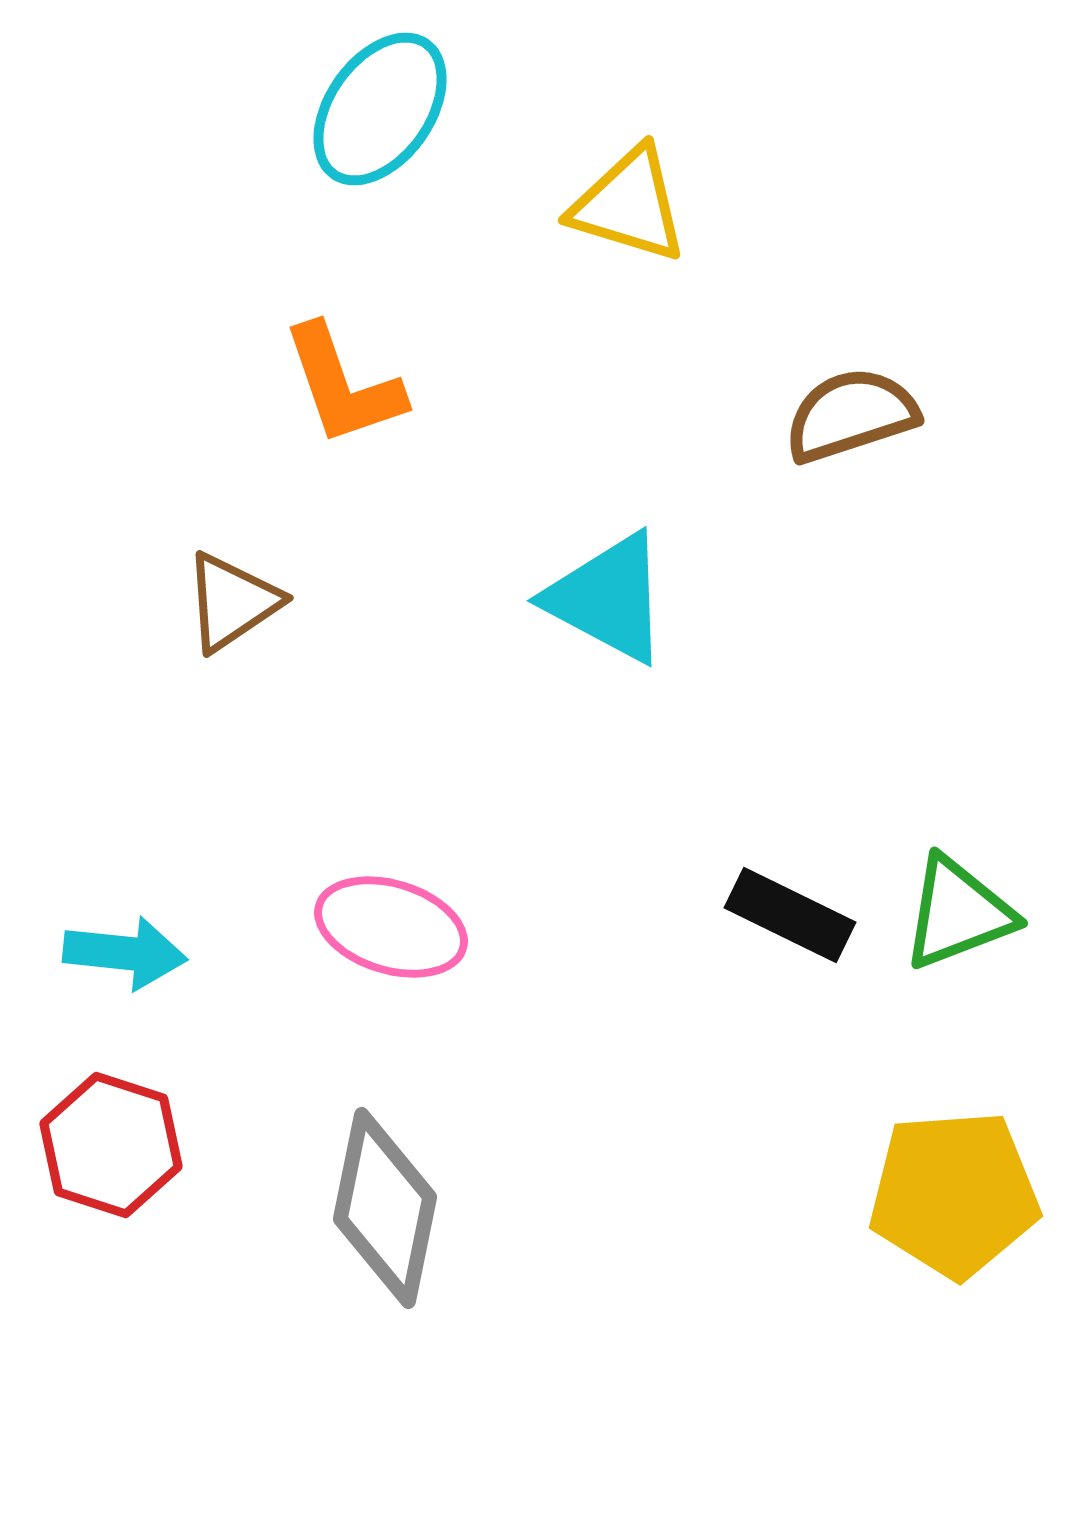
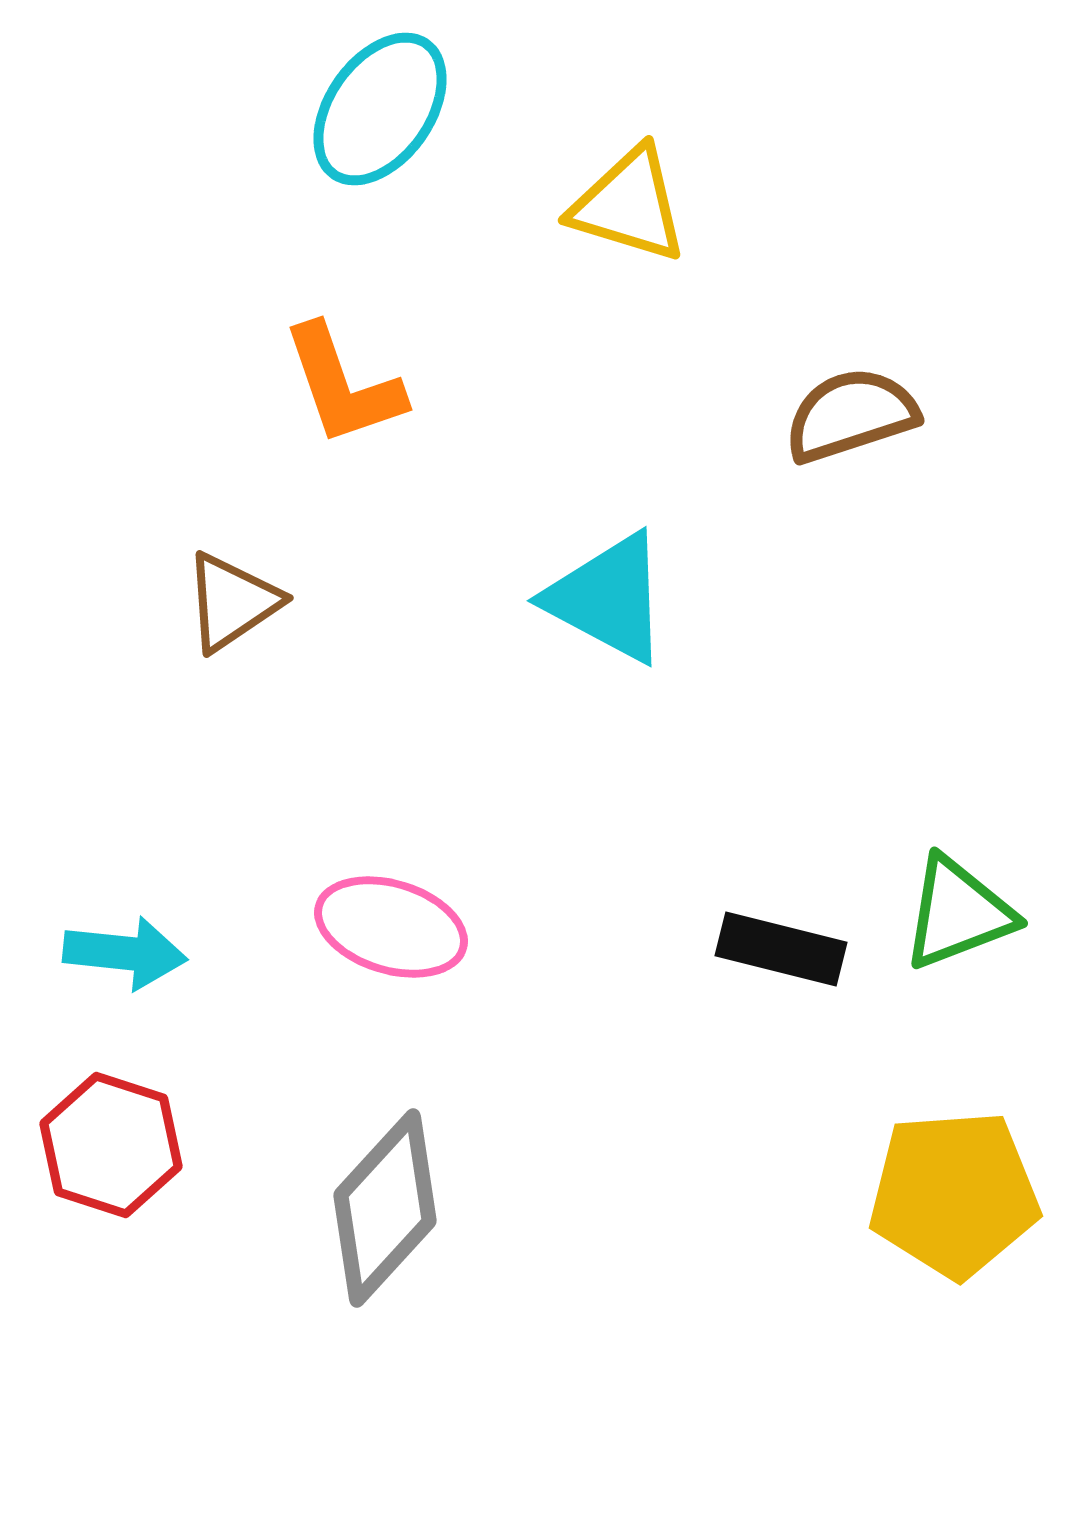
black rectangle: moved 9 px left, 34 px down; rotated 12 degrees counterclockwise
gray diamond: rotated 31 degrees clockwise
